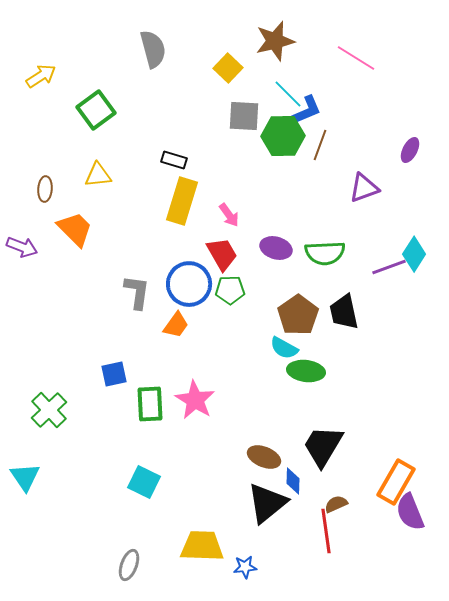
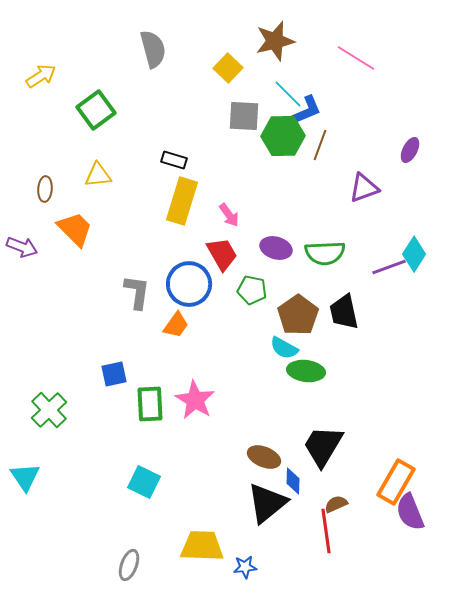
green pentagon at (230, 290): moved 22 px right; rotated 12 degrees clockwise
